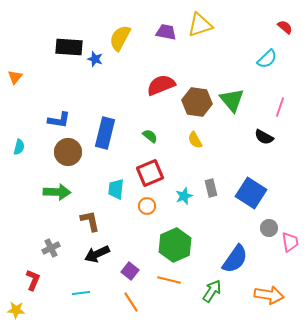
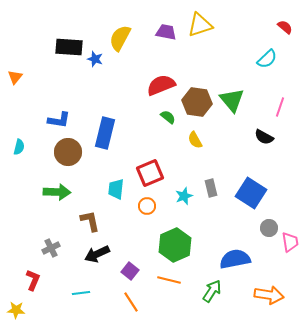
green semicircle at (150, 136): moved 18 px right, 19 px up
blue semicircle at (235, 259): rotated 136 degrees counterclockwise
